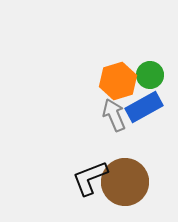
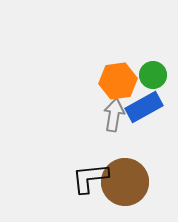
green circle: moved 3 px right
orange hexagon: rotated 9 degrees clockwise
gray arrow: rotated 32 degrees clockwise
black L-shape: rotated 15 degrees clockwise
